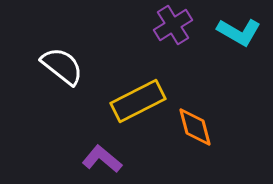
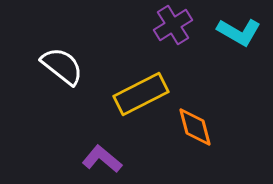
yellow rectangle: moved 3 px right, 7 px up
